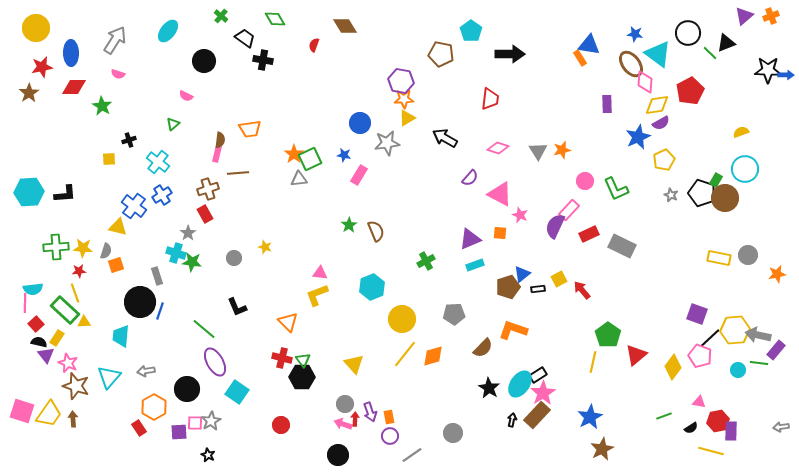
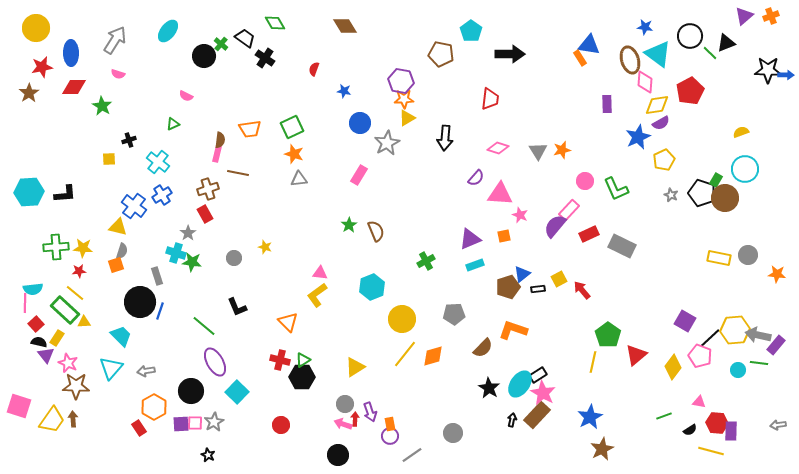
green cross at (221, 16): moved 28 px down
green diamond at (275, 19): moved 4 px down
black circle at (688, 33): moved 2 px right, 3 px down
blue star at (635, 34): moved 10 px right, 7 px up
red semicircle at (314, 45): moved 24 px down
black cross at (263, 60): moved 2 px right, 2 px up; rotated 24 degrees clockwise
black circle at (204, 61): moved 5 px up
brown ellipse at (631, 64): moved 1 px left, 4 px up; rotated 20 degrees clockwise
green triangle at (173, 124): rotated 16 degrees clockwise
black arrow at (445, 138): rotated 115 degrees counterclockwise
gray star at (387, 143): rotated 20 degrees counterclockwise
orange star at (294, 154): rotated 18 degrees counterclockwise
blue star at (344, 155): moved 64 px up
green square at (310, 159): moved 18 px left, 32 px up
brown line at (238, 173): rotated 15 degrees clockwise
purple semicircle at (470, 178): moved 6 px right
pink triangle at (500, 194): rotated 24 degrees counterclockwise
purple semicircle at (555, 226): rotated 15 degrees clockwise
orange square at (500, 233): moved 4 px right, 3 px down; rotated 16 degrees counterclockwise
gray semicircle at (106, 251): moved 16 px right
orange star at (777, 274): rotated 18 degrees clockwise
yellow line at (75, 293): rotated 30 degrees counterclockwise
yellow L-shape at (317, 295): rotated 15 degrees counterclockwise
purple square at (697, 314): moved 12 px left, 7 px down; rotated 10 degrees clockwise
green line at (204, 329): moved 3 px up
cyan trapezoid at (121, 336): rotated 130 degrees clockwise
purple rectangle at (776, 350): moved 5 px up
red cross at (282, 358): moved 2 px left, 2 px down
green triangle at (303, 360): rotated 35 degrees clockwise
yellow triangle at (354, 364): moved 1 px right, 3 px down; rotated 40 degrees clockwise
cyan triangle at (109, 377): moved 2 px right, 9 px up
brown star at (76, 386): rotated 16 degrees counterclockwise
black circle at (187, 389): moved 4 px right, 2 px down
cyan square at (237, 392): rotated 10 degrees clockwise
pink star at (543, 393): rotated 10 degrees counterclockwise
pink square at (22, 411): moved 3 px left, 5 px up
yellow trapezoid at (49, 414): moved 3 px right, 6 px down
orange rectangle at (389, 417): moved 1 px right, 7 px down
gray star at (211, 421): moved 3 px right, 1 px down
red hexagon at (718, 421): moved 1 px left, 2 px down; rotated 15 degrees clockwise
gray arrow at (781, 427): moved 3 px left, 2 px up
black semicircle at (691, 428): moved 1 px left, 2 px down
purple square at (179, 432): moved 2 px right, 8 px up
